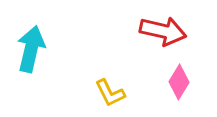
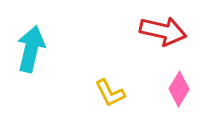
pink diamond: moved 7 px down
